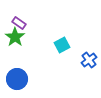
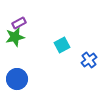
purple rectangle: rotated 64 degrees counterclockwise
green star: rotated 24 degrees clockwise
